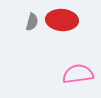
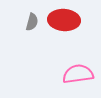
red ellipse: moved 2 px right
